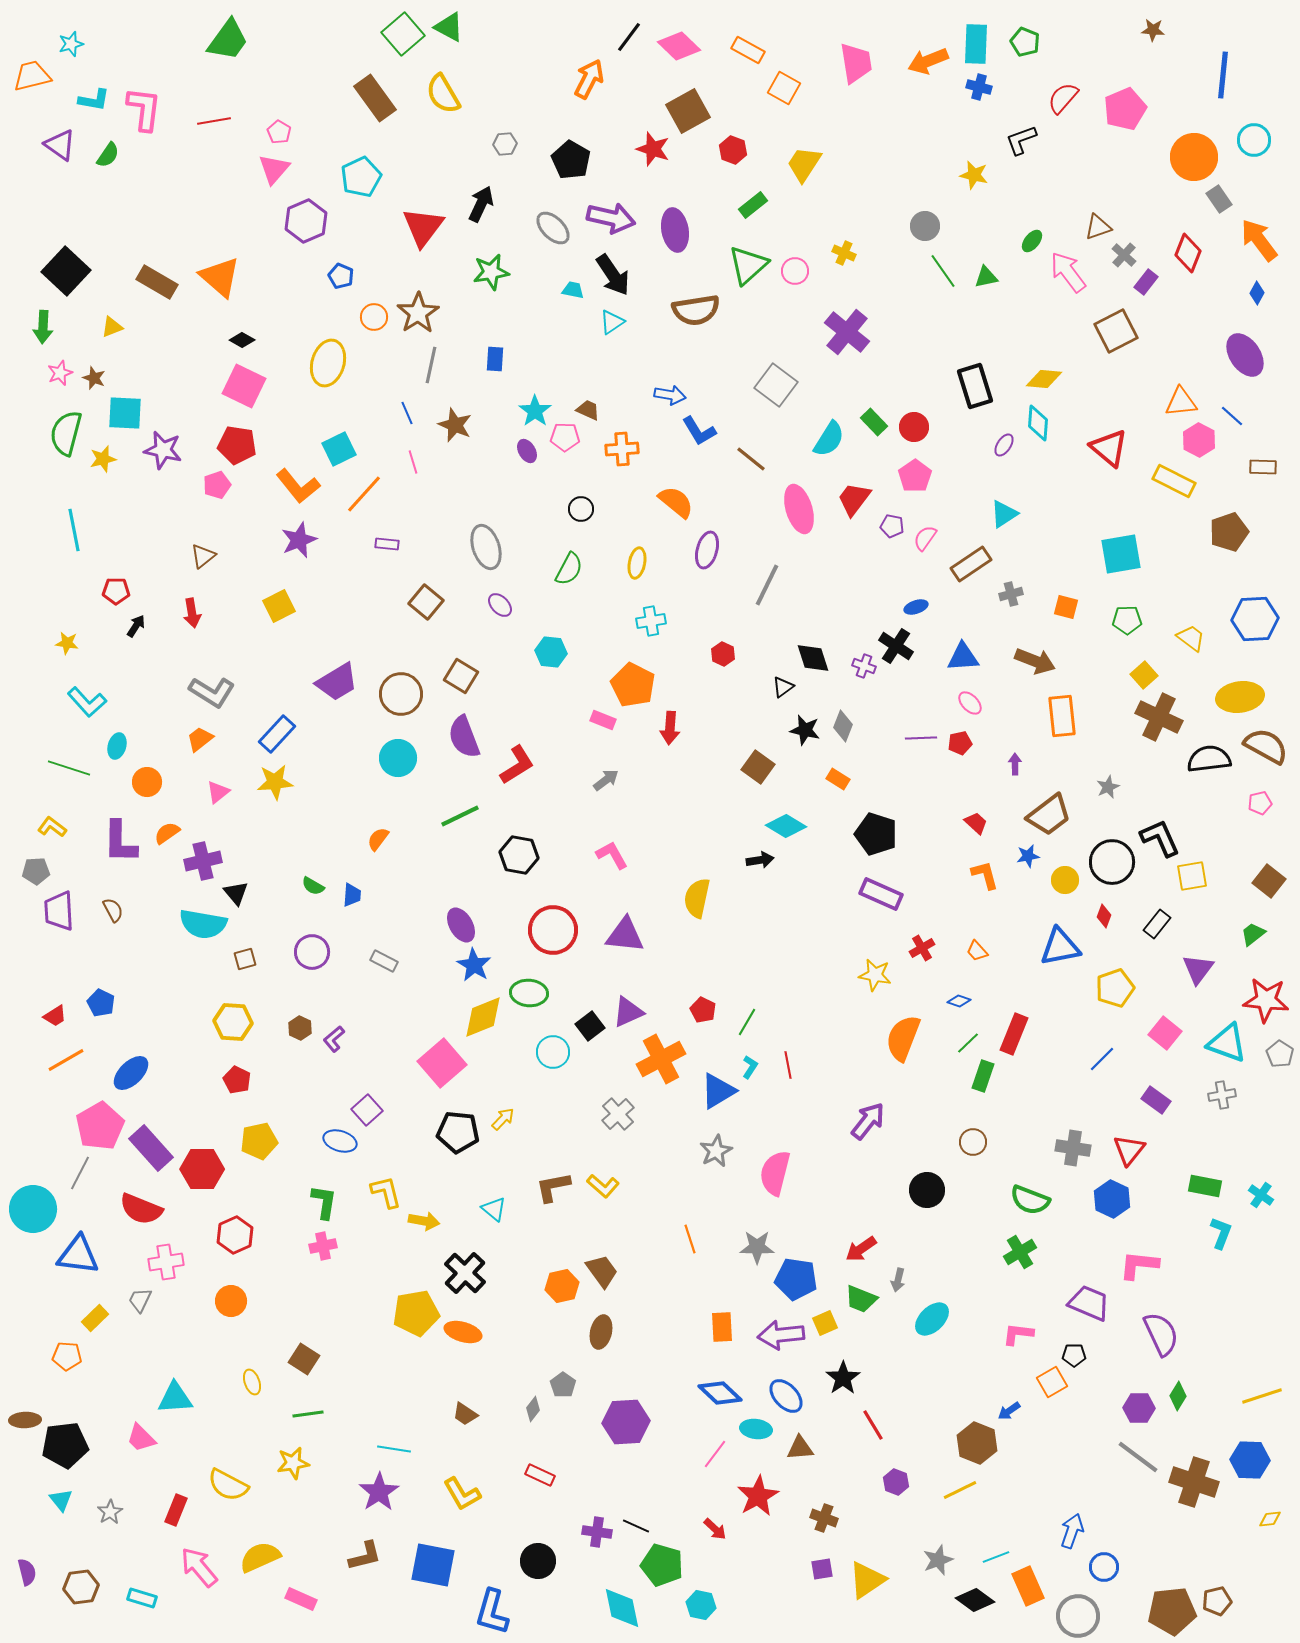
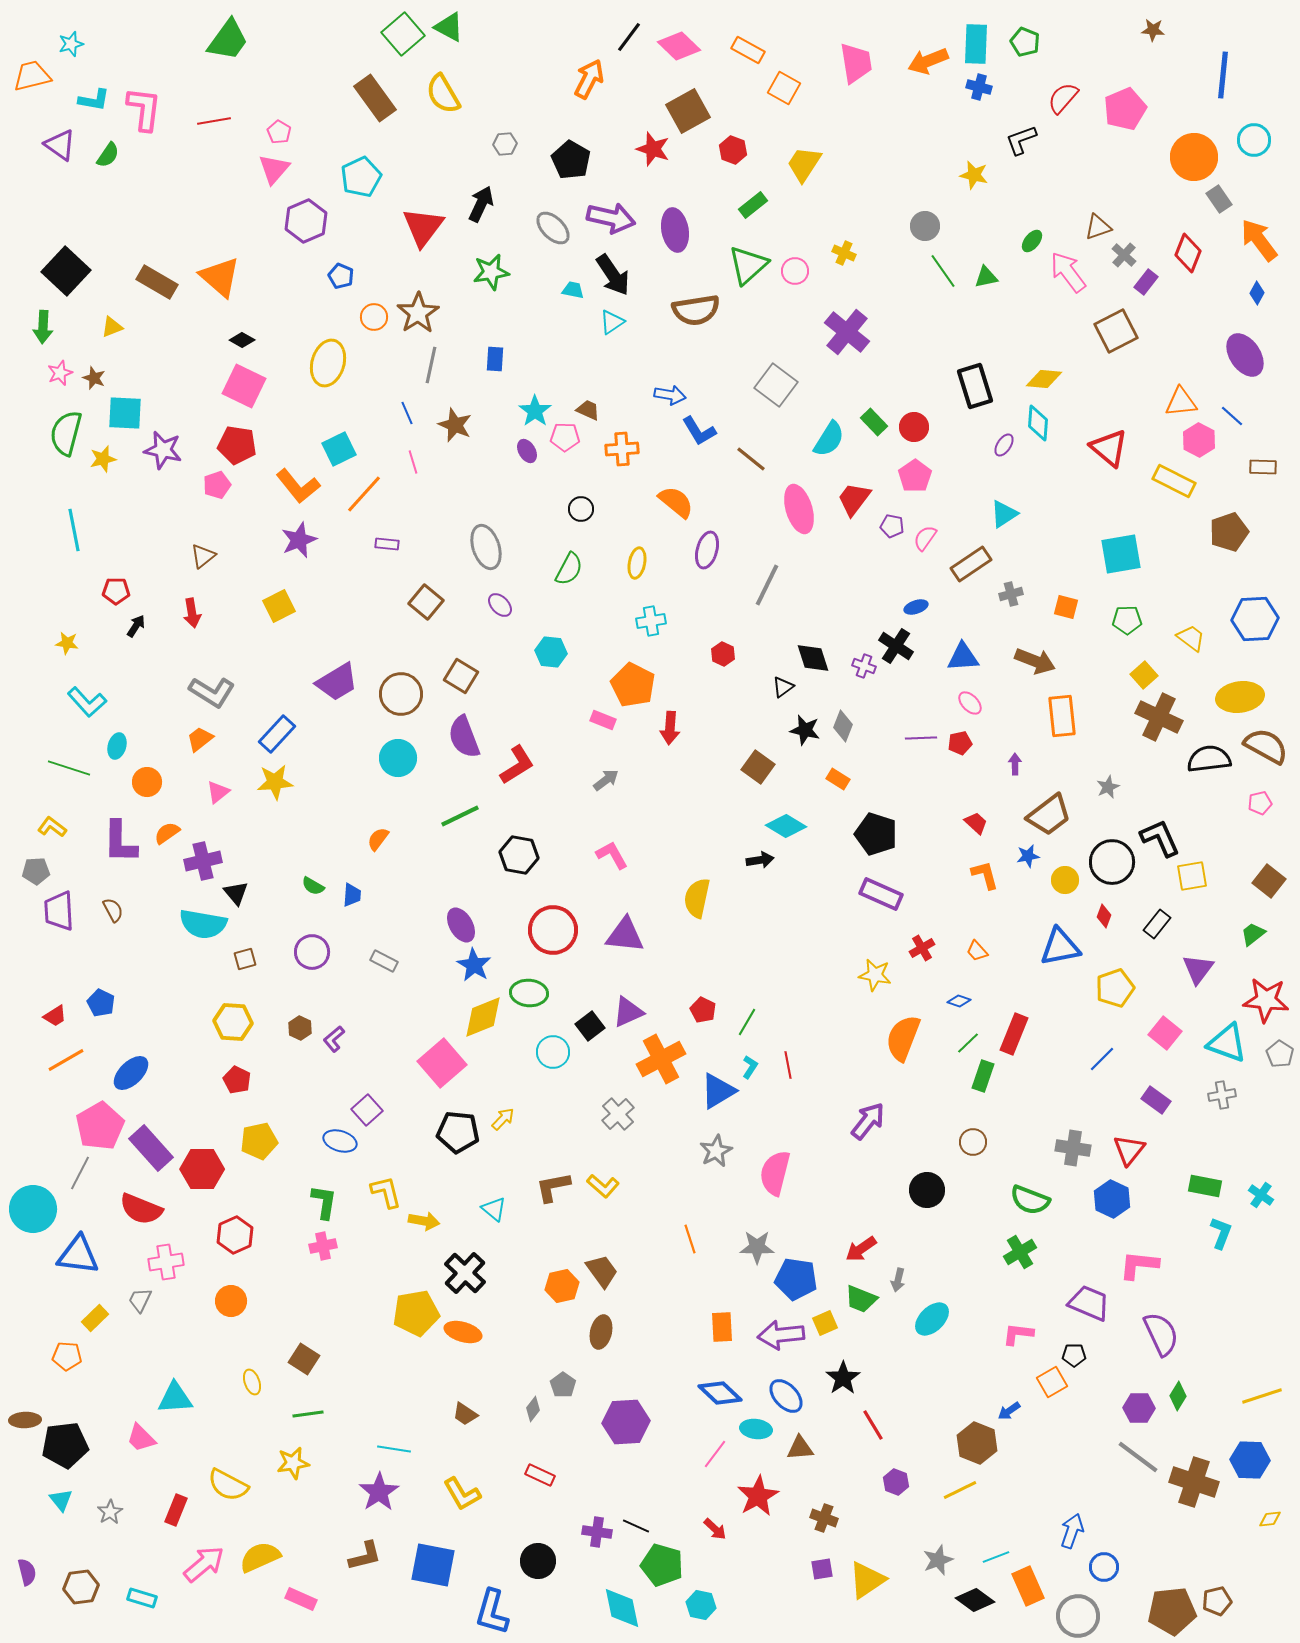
pink arrow at (199, 1567): moved 5 px right, 3 px up; rotated 90 degrees clockwise
